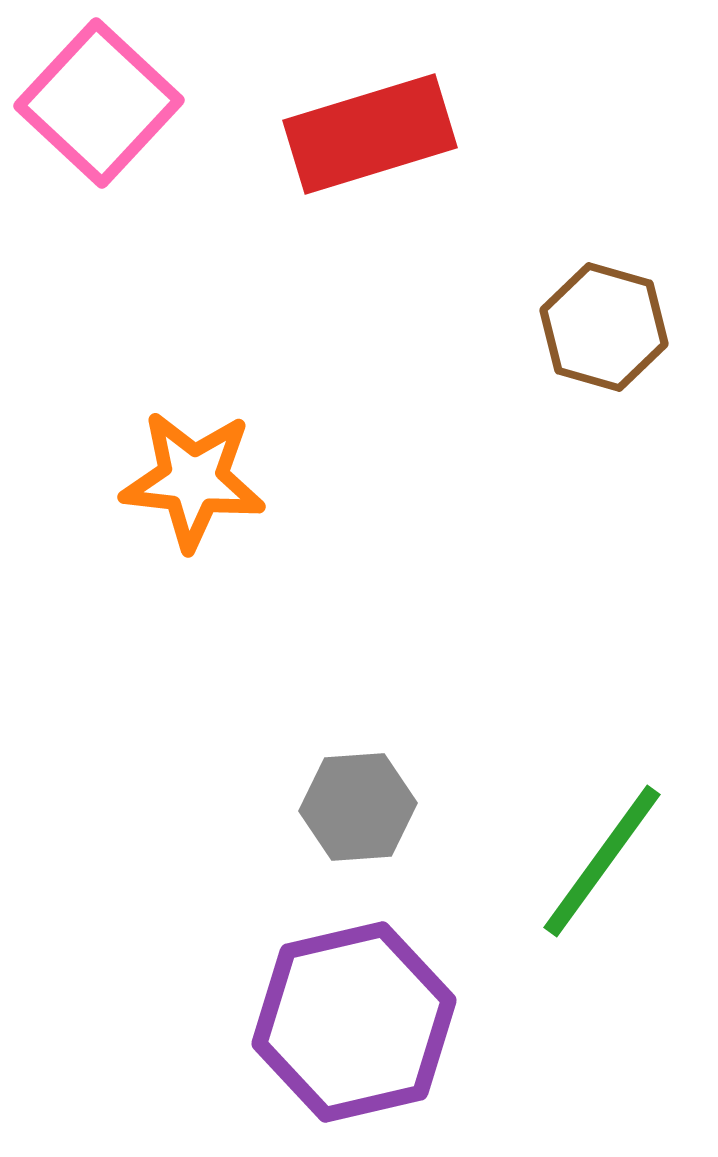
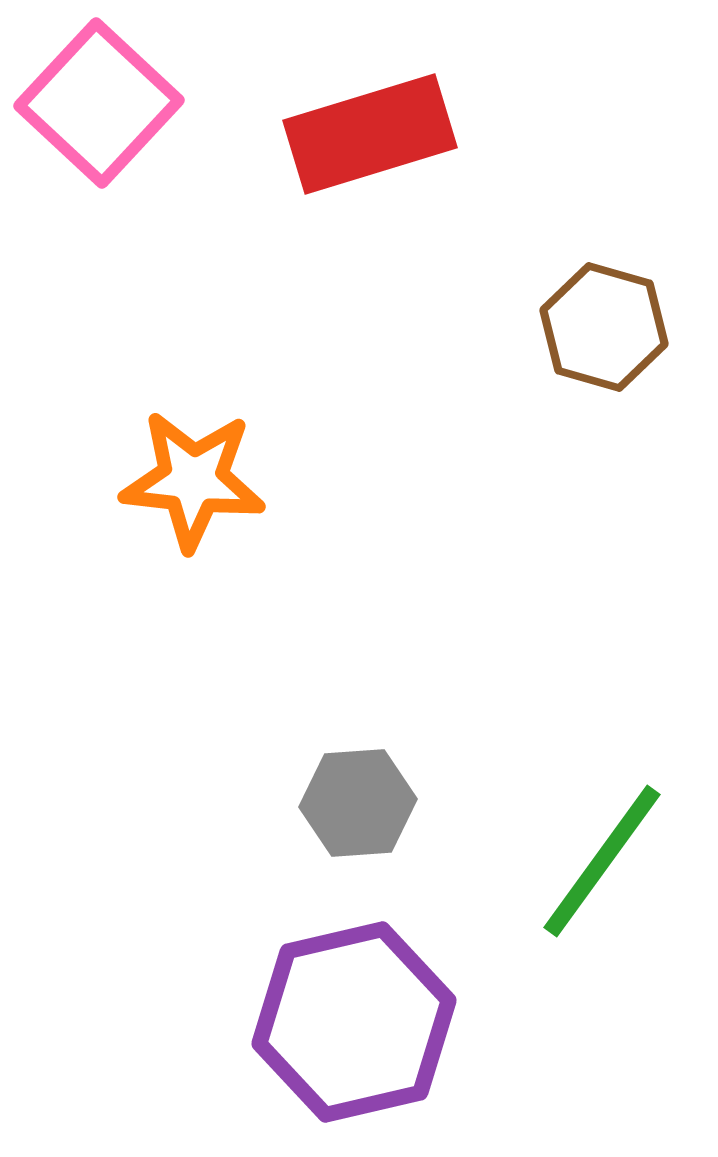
gray hexagon: moved 4 px up
